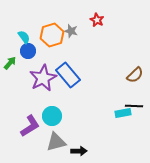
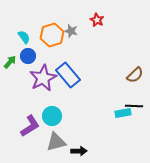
blue circle: moved 5 px down
green arrow: moved 1 px up
